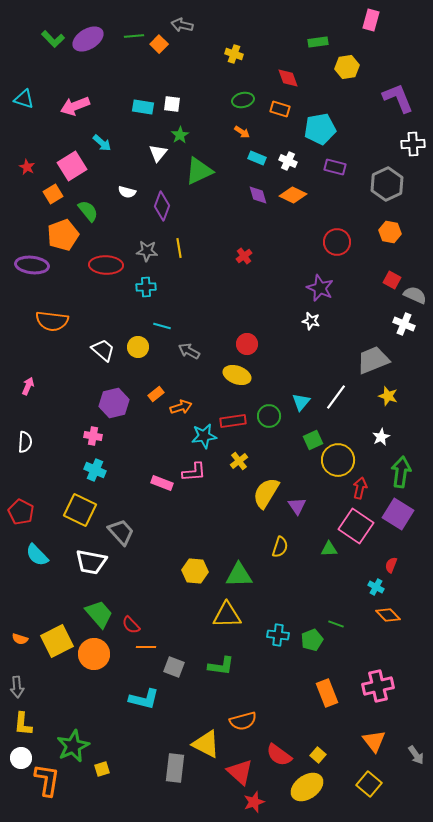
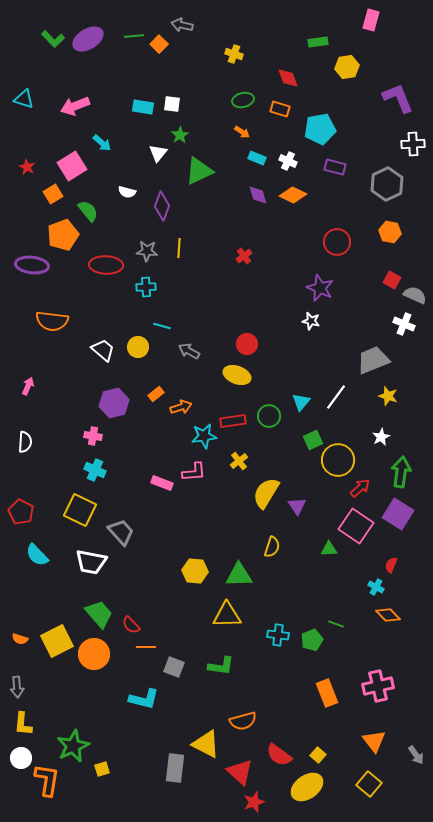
yellow line at (179, 248): rotated 12 degrees clockwise
red arrow at (360, 488): rotated 35 degrees clockwise
yellow semicircle at (280, 547): moved 8 px left
